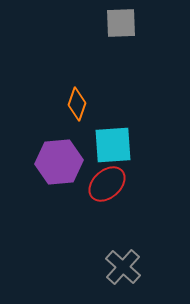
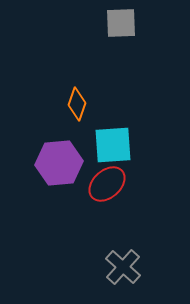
purple hexagon: moved 1 px down
